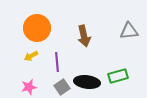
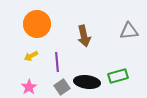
orange circle: moved 4 px up
pink star: rotated 21 degrees counterclockwise
